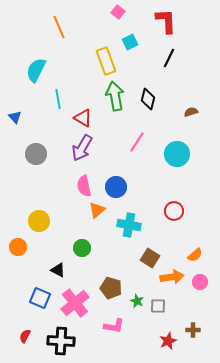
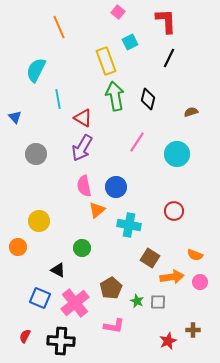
orange semicircle: rotated 63 degrees clockwise
brown pentagon: rotated 25 degrees clockwise
gray square: moved 4 px up
